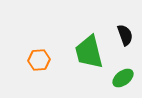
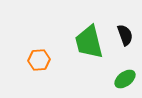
green trapezoid: moved 10 px up
green ellipse: moved 2 px right, 1 px down
